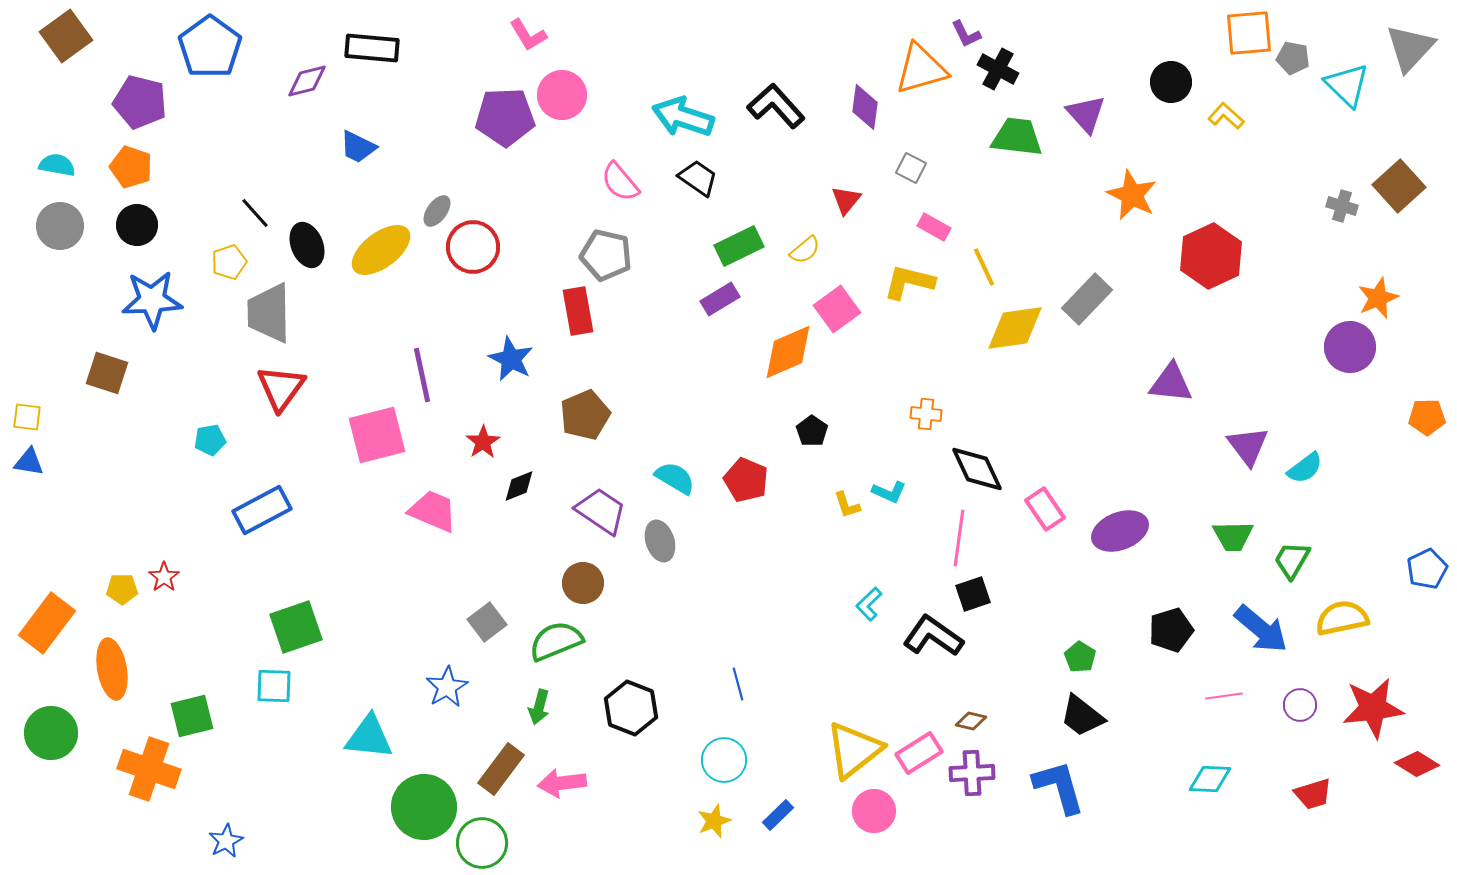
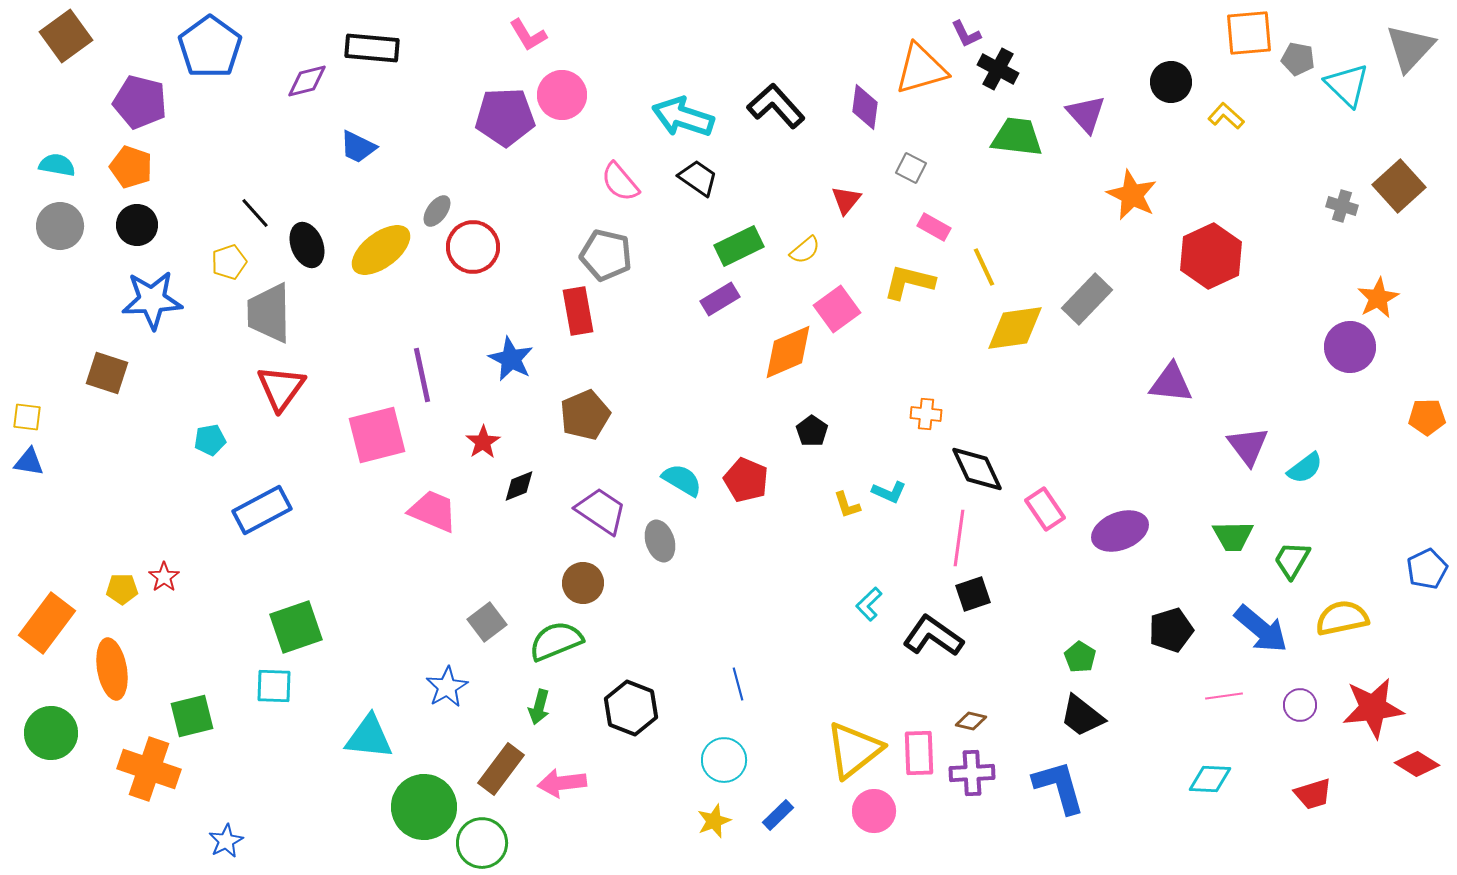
gray pentagon at (1293, 58): moved 5 px right, 1 px down
orange star at (1378, 298): rotated 6 degrees counterclockwise
cyan semicircle at (675, 478): moved 7 px right, 2 px down
pink rectangle at (919, 753): rotated 60 degrees counterclockwise
